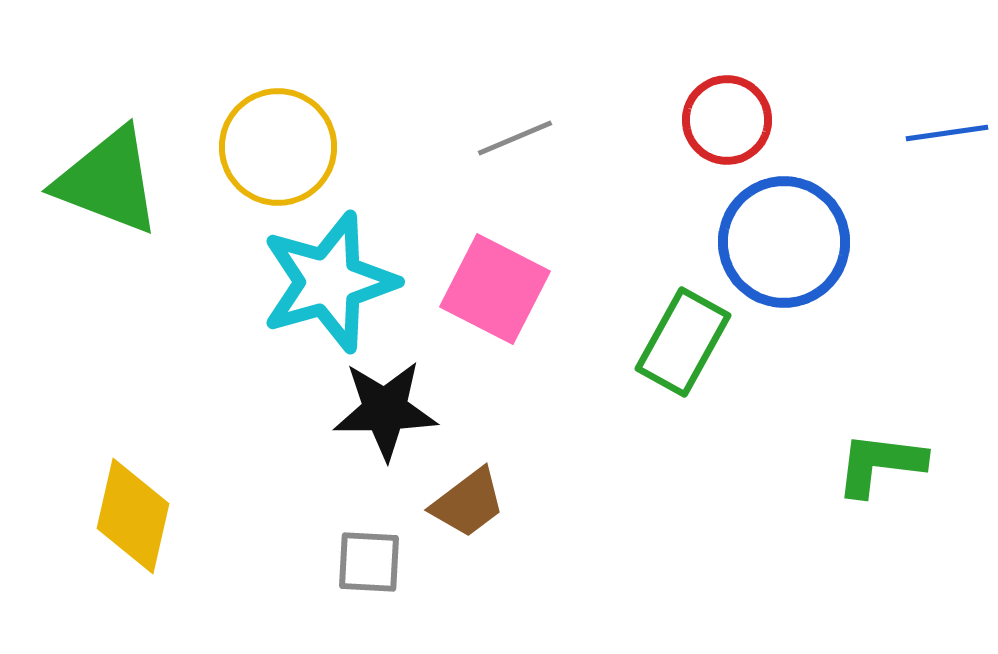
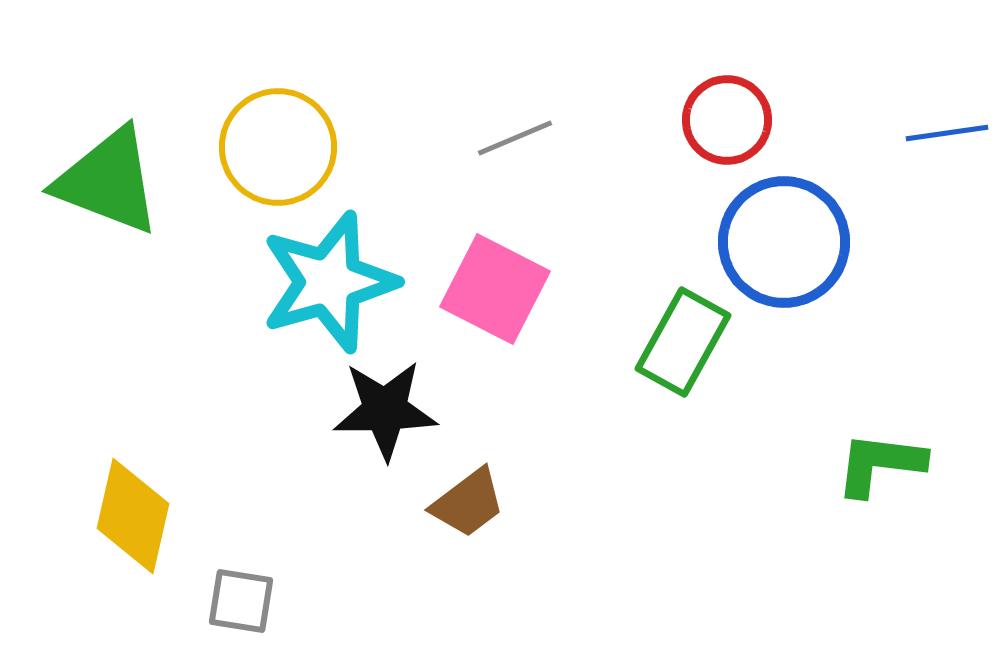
gray square: moved 128 px left, 39 px down; rotated 6 degrees clockwise
